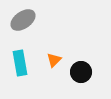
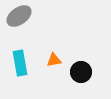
gray ellipse: moved 4 px left, 4 px up
orange triangle: rotated 35 degrees clockwise
